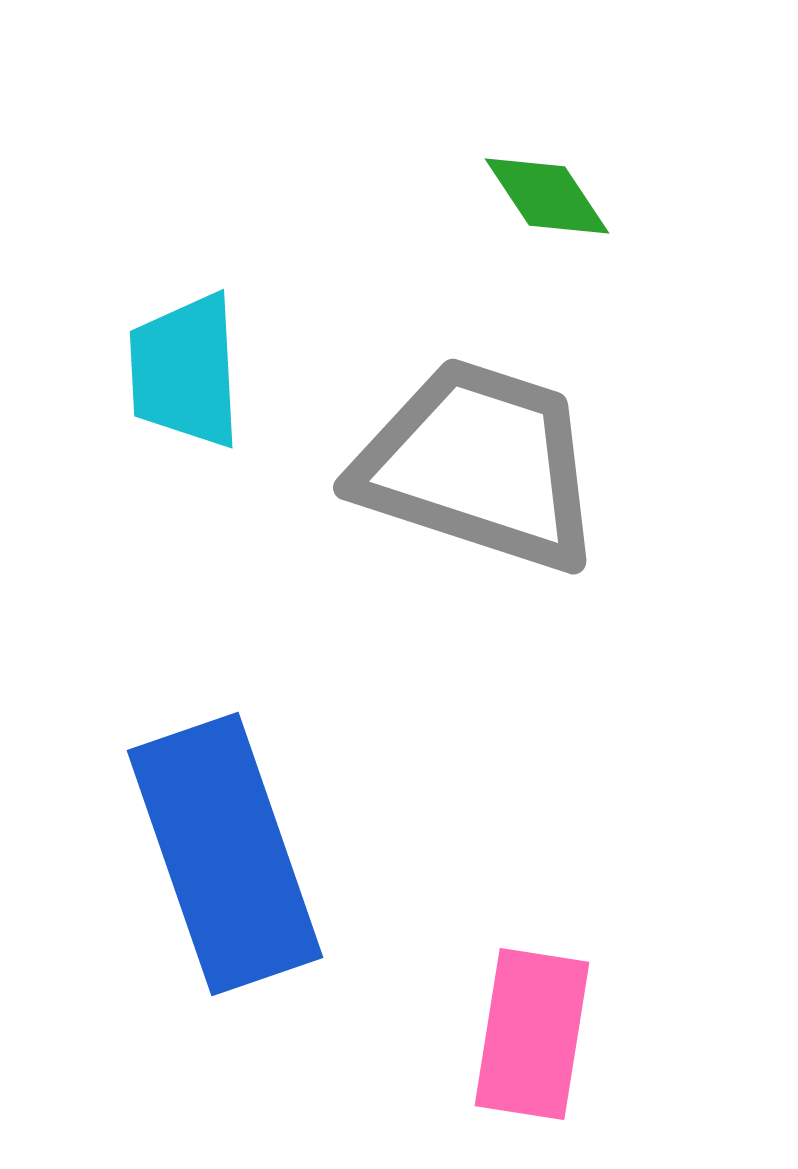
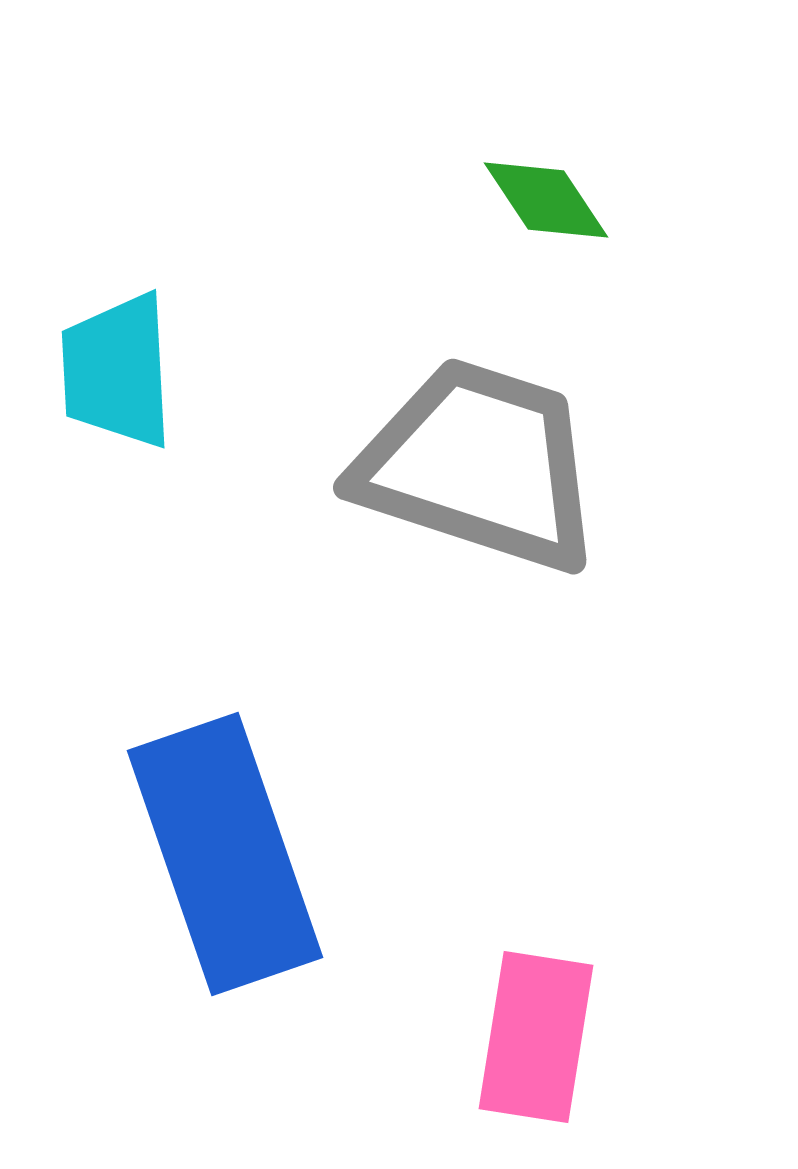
green diamond: moved 1 px left, 4 px down
cyan trapezoid: moved 68 px left
pink rectangle: moved 4 px right, 3 px down
